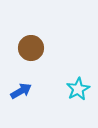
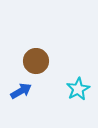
brown circle: moved 5 px right, 13 px down
